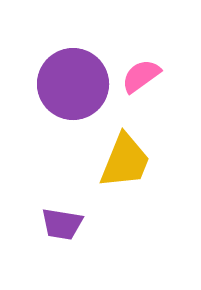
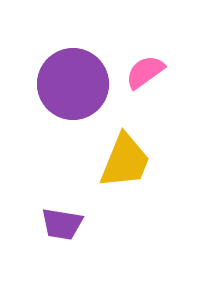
pink semicircle: moved 4 px right, 4 px up
